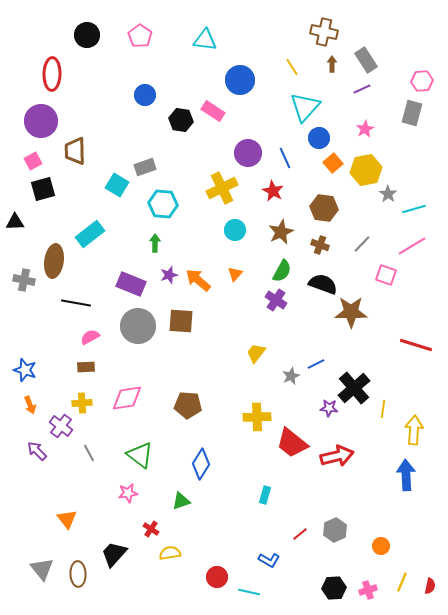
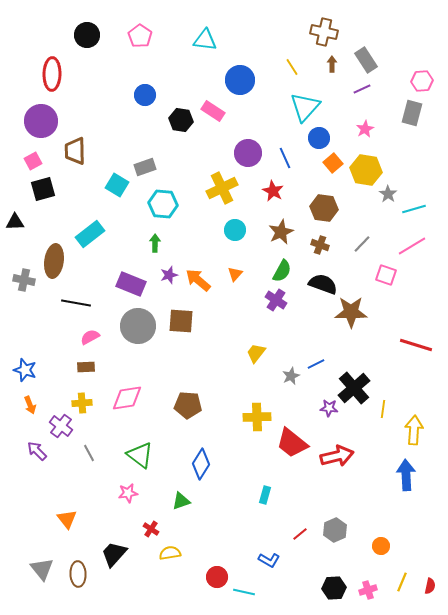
yellow hexagon at (366, 170): rotated 20 degrees clockwise
cyan line at (249, 592): moved 5 px left
